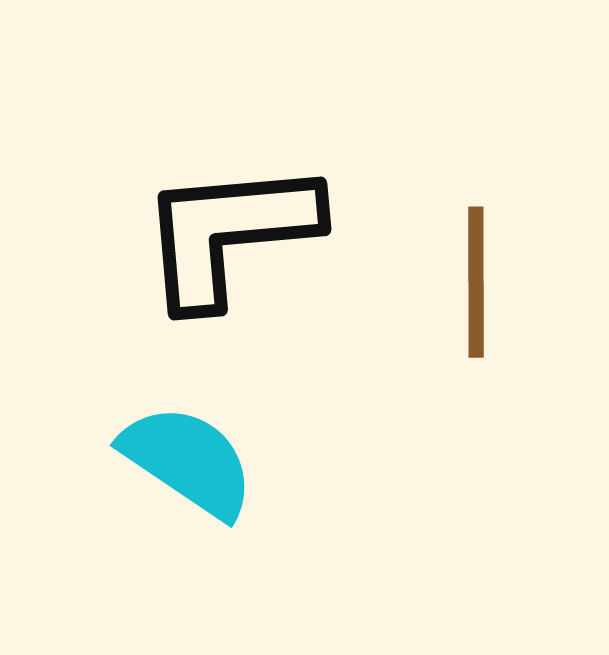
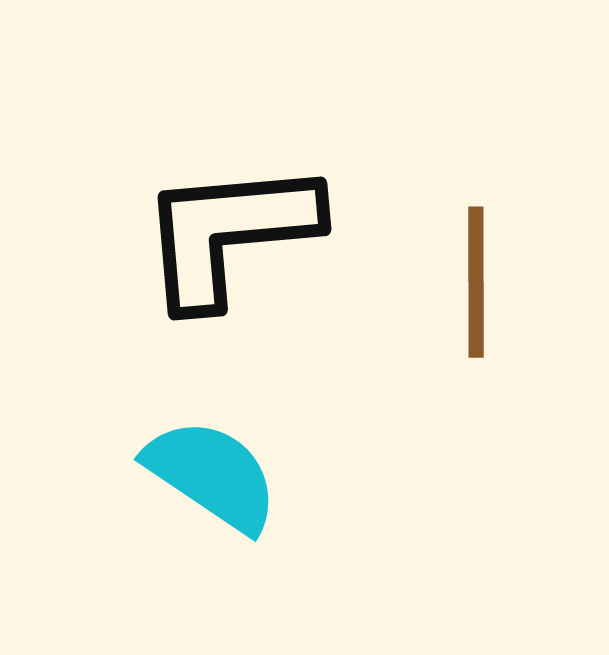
cyan semicircle: moved 24 px right, 14 px down
